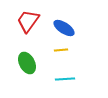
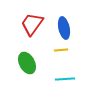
red trapezoid: moved 4 px right, 3 px down
blue ellipse: rotated 45 degrees clockwise
